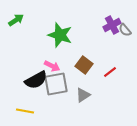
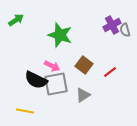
gray semicircle: rotated 24 degrees clockwise
black semicircle: rotated 55 degrees clockwise
